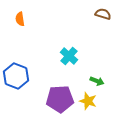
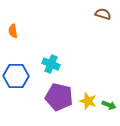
orange semicircle: moved 7 px left, 12 px down
cyan cross: moved 18 px left, 8 px down; rotated 18 degrees counterclockwise
blue hexagon: rotated 20 degrees counterclockwise
green arrow: moved 12 px right, 24 px down
purple pentagon: moved 1 px left, 2 px up; rotated 16 degrees clockwise
